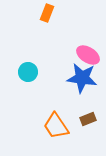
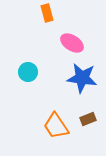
orange rectangle: rotated 36 degrees counterclockwise
pink ellipse: moved 16 px left, 12 px up
